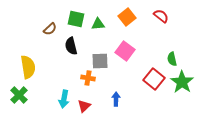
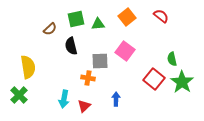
green square: rotated 24 degrees counterclockwise
